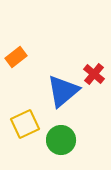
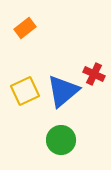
orange rectangle: moved 9 px right, 29 px up
red cross: rotated 15 degrees counterclockwise
yellow square: moved 33 px up
